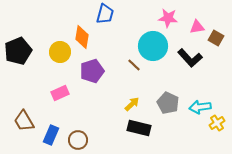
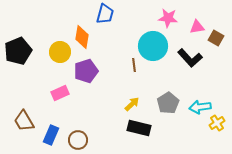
brown line: rotated 40 degrees clockwise
purple pentagon: moved 6 px left
gray pentagon: rotated 15 degrees clockwise
